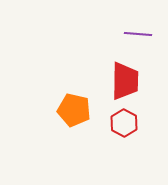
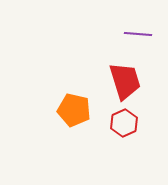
red trapezoid: rotated 18 degrees counterclockwise
red hexagon: rotated 8 degrees clockwise
